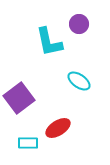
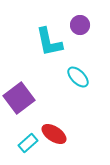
purple circle: moved 1 px right, 1 px down
cyan ellipse: moved 1 px left, 4 px up; rotated 10 degrees clockwise
red ellipse: moved 4 px left, 6 px down; rotated 65 degrees clockwise
cyan rectangle: rotated 42 degrees counterclockwise
